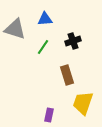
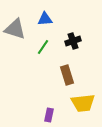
yellow trapezoid: rotated 115 degrees counterclockwise
